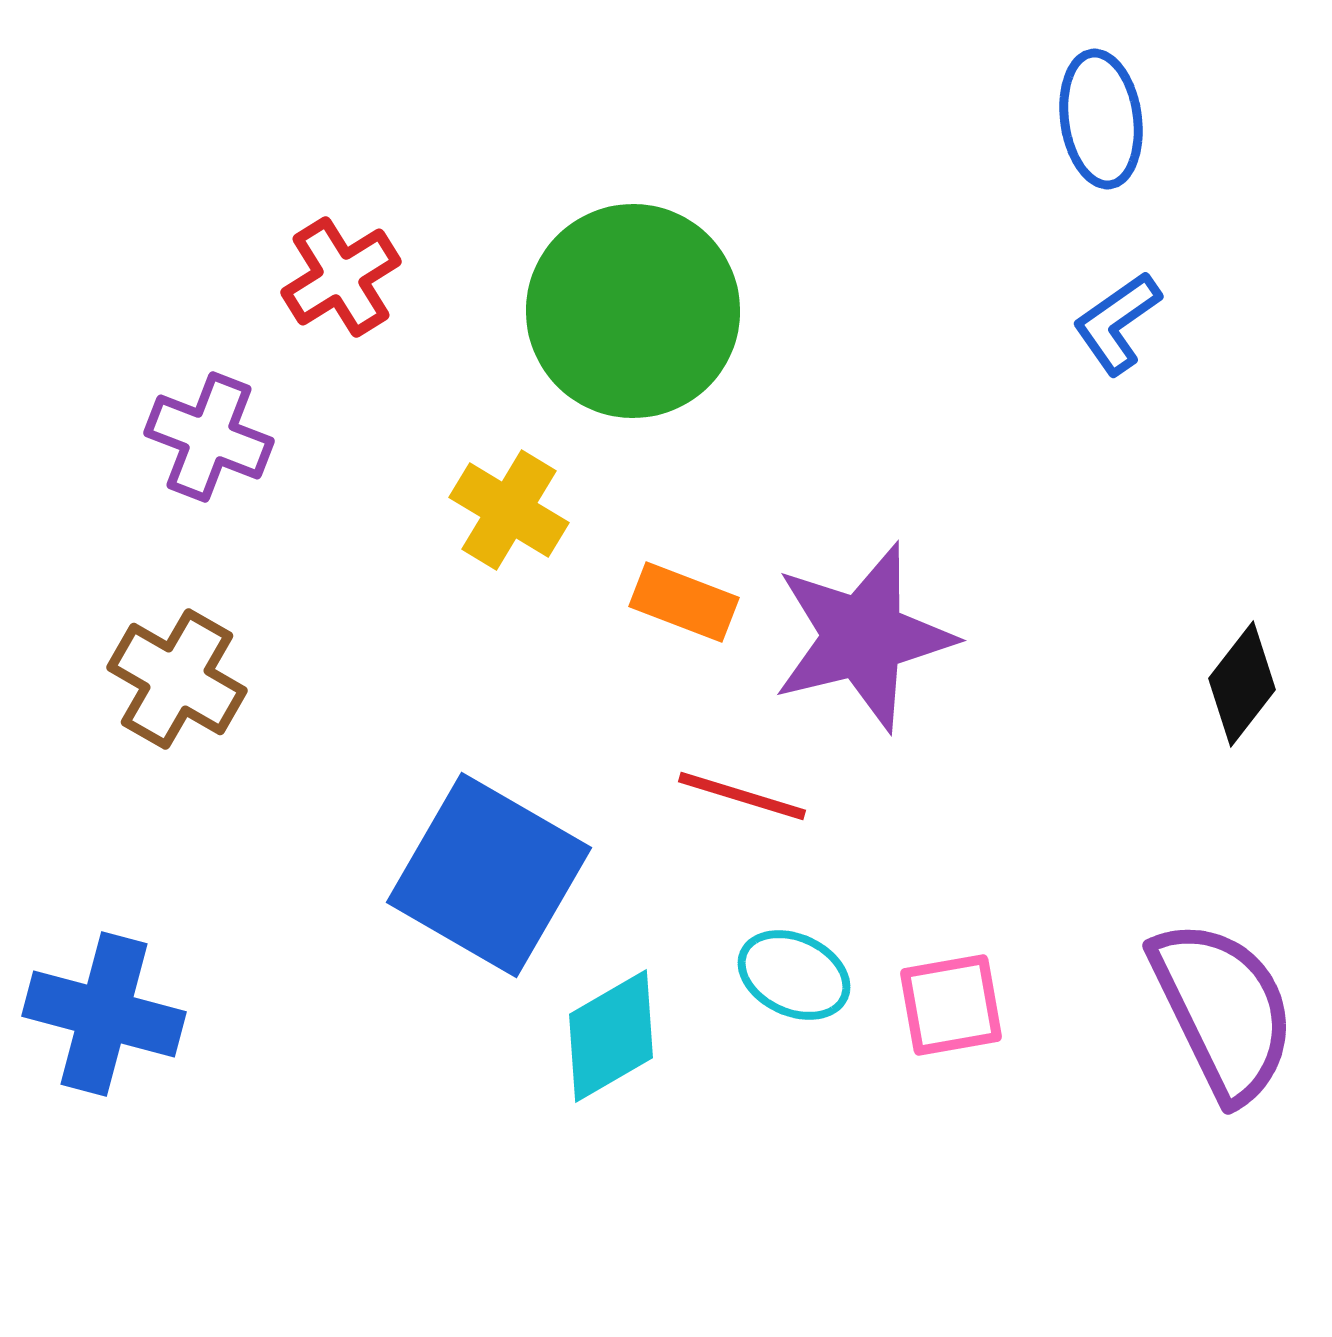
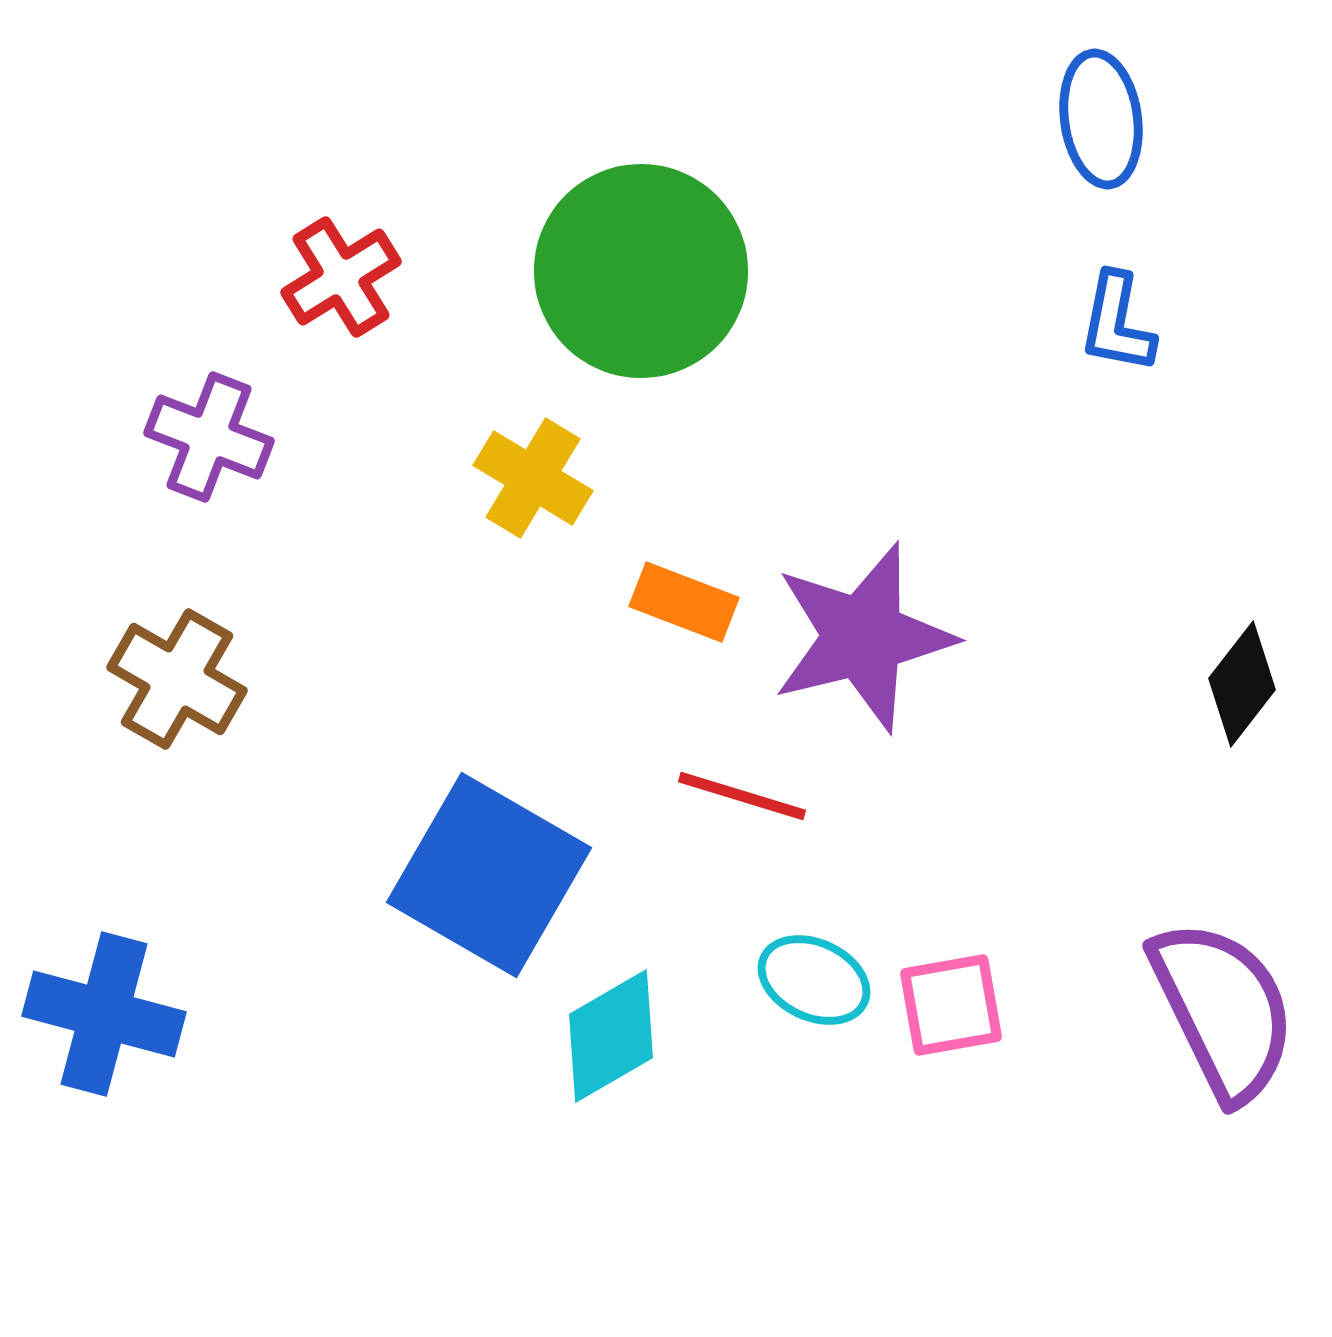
green circle: moved 8 px right, 40 px up
blue L-shape: rotated 44 degrees counterclockwise
yellow cross: moved 24 px right, 32 px up
cyan ellipse: moved 20 px right, 5 px down
